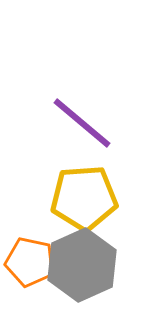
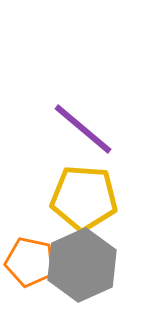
purple line: moved 1 px right, 6 px down
yellow pentagon: rotated 8 degrees clockwise
